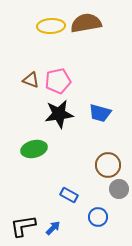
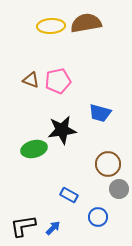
black star: moved 3 px right, 16 px down
brown circle: moved 1 px up
